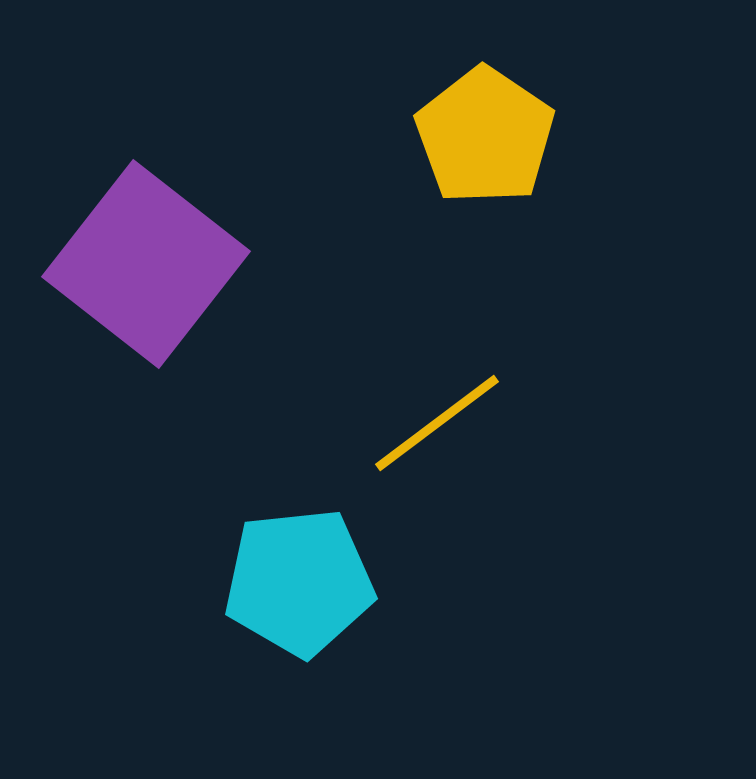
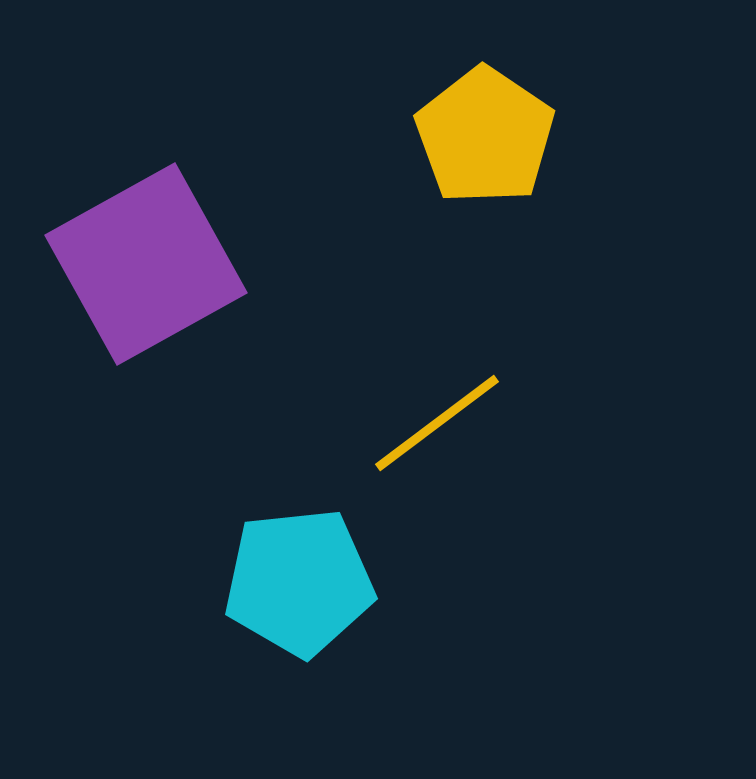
purple square: rotated 23 degrees clockwise
